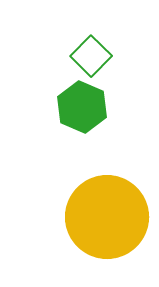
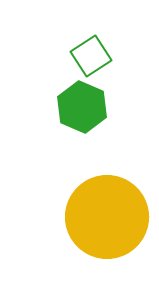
green square: rotated 12 degrees clockwise
